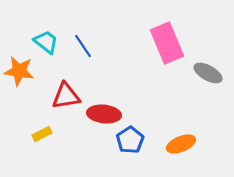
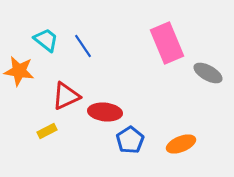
cyan trapezoid: moved 2 px up
red triangle: rotated 16 degrees counterclockwise
red ellipse: moved 1 px right, 2 px up
yellow rectangle: moved 5 px right, 3 px up
